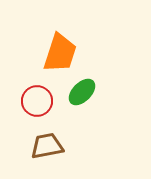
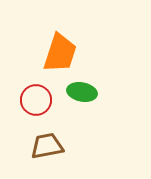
green ellipse: rotated 56 degrees clockwise
red circle: moved 1 px left, 1 px up
